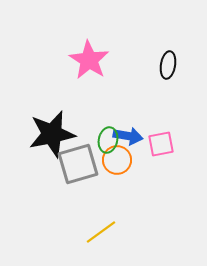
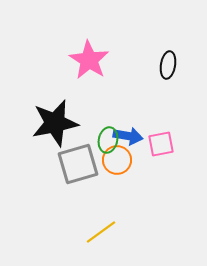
black star: moved 3 px right, 11 px up
